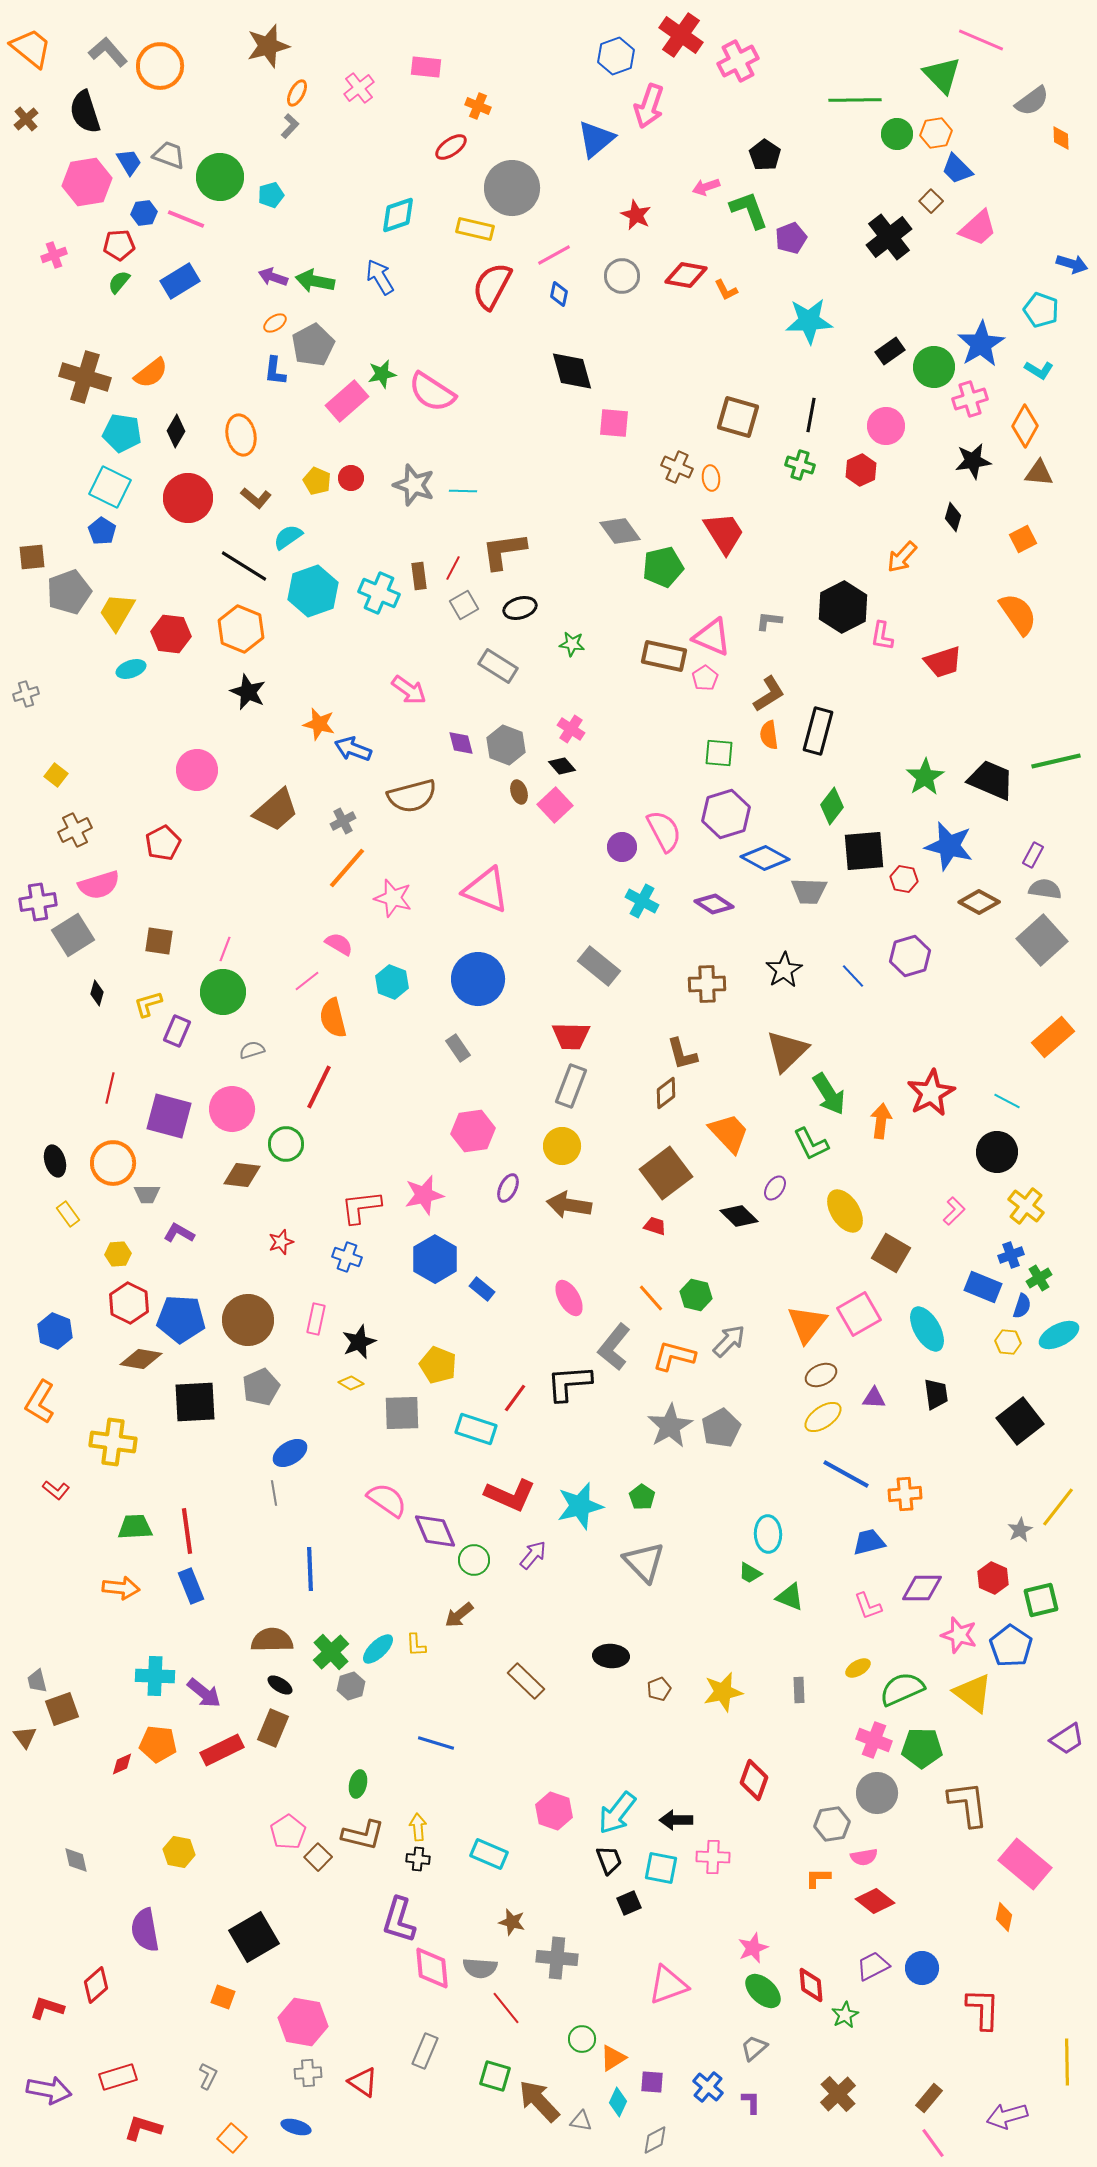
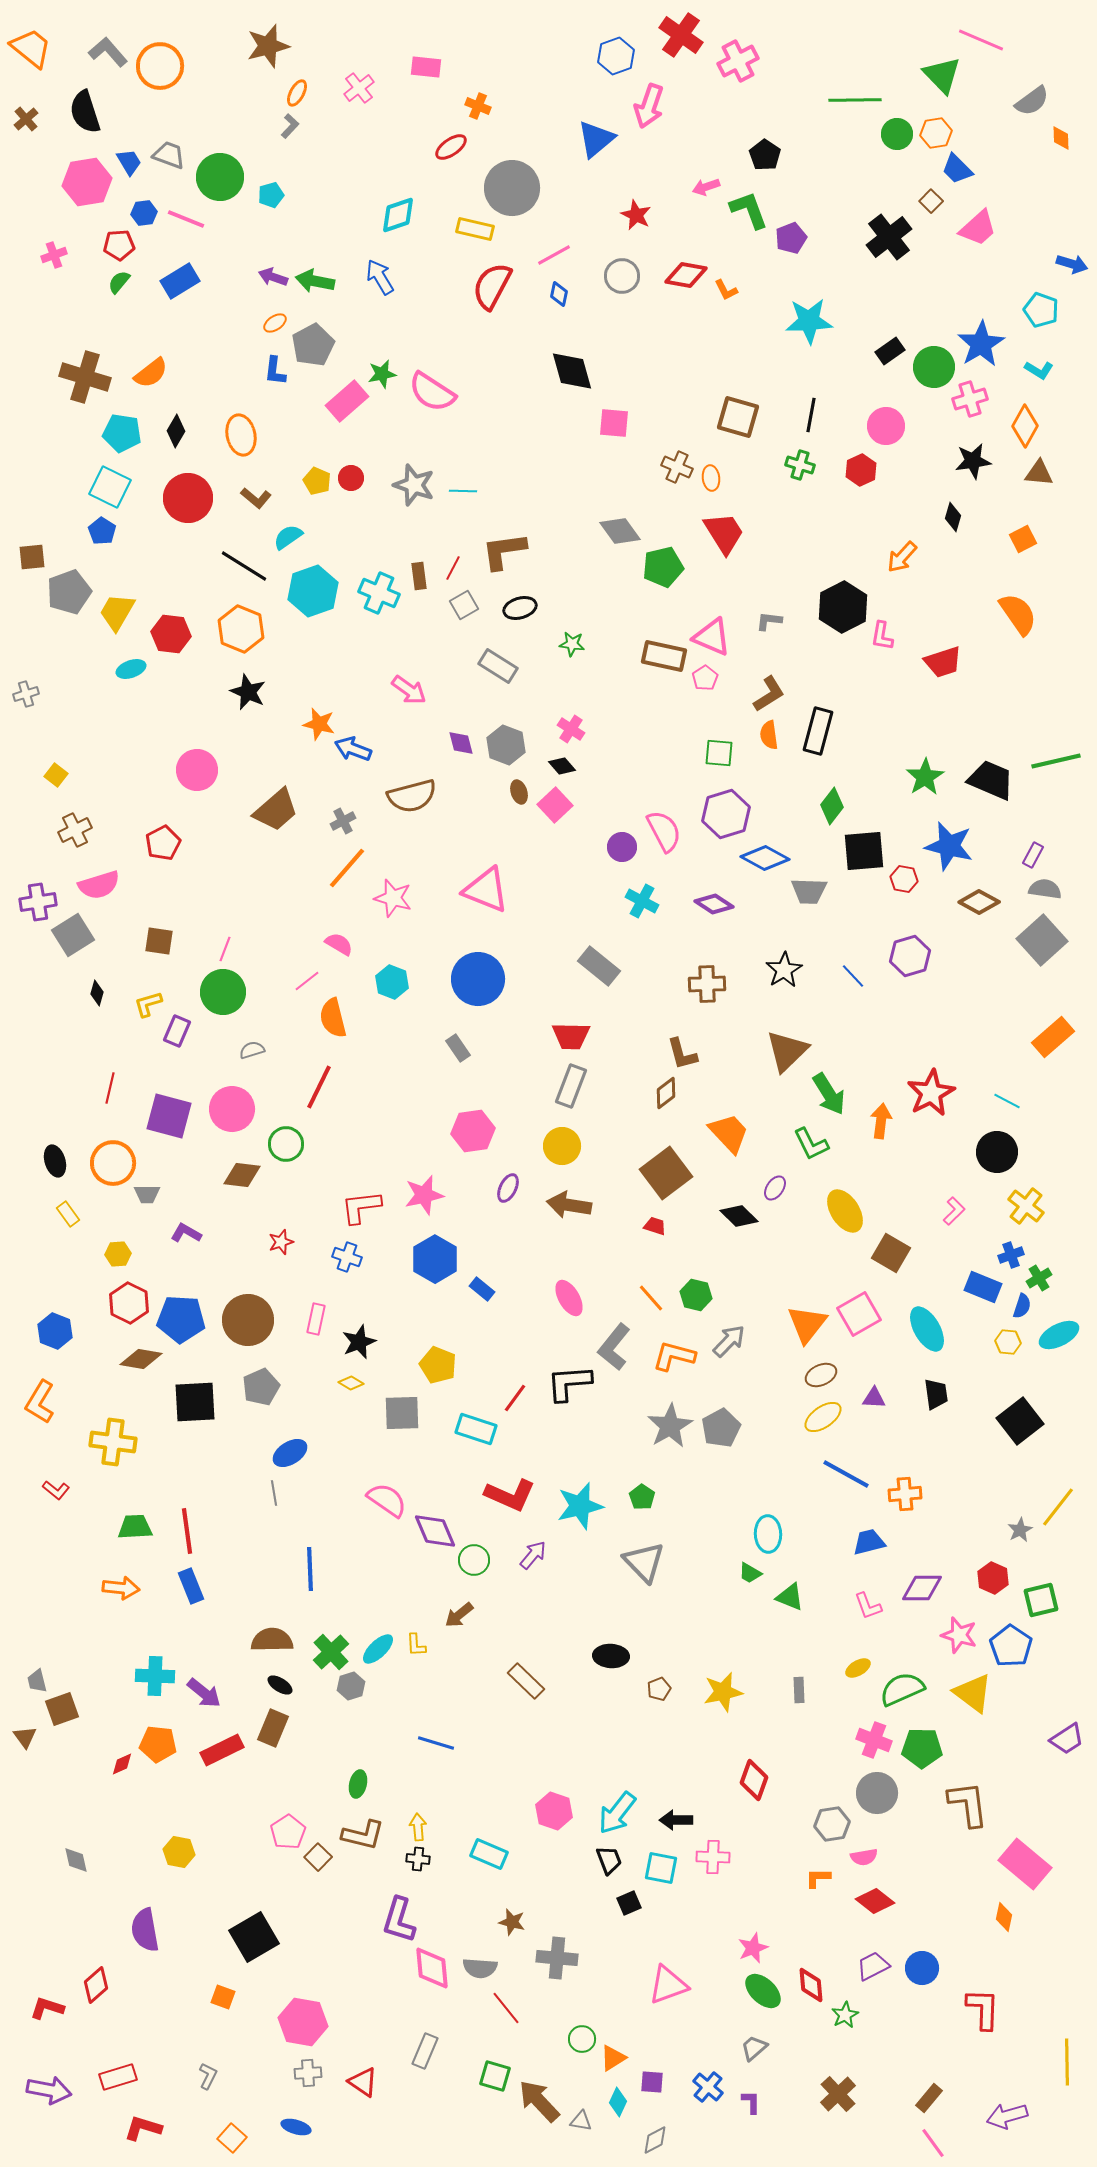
purple L-shape at (179, 1233): moved 7 px right
